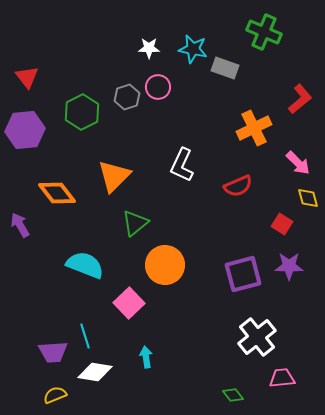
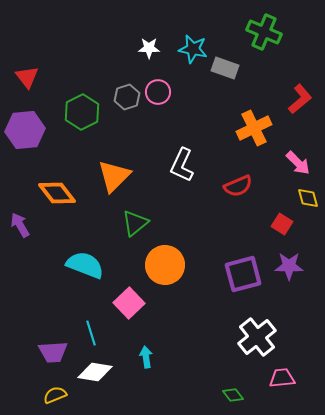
pink circle: moved 5 px down
cyan line: moved 6 px right, 3 px up
